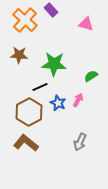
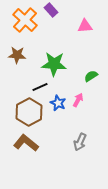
pink triangle: moved 1 px left, 2 px down; rotated 21 degrees counterclockwise
brown star: moved 2 px left
